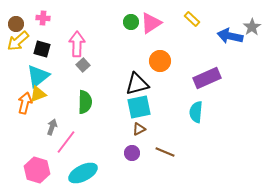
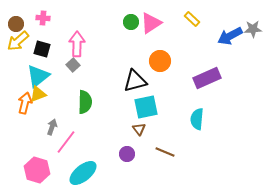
gray star: moved 1 px right, 2 px down; rotated 30 degrees clockwise
blue arrow: rotated 40 degrees counterclockwise
gray square: moved 10 px left
black triangle: moved 2 px left, 3 px up
cyan square: moved 7 px right
cyan semicircle: moved 1 px right, 7 px down
brown triangle: rotated 40 degrees counterclockwise
purple circle: moved 5 px left, 1 px down
cyan ellipse: rotated 12 degrees counterclockwise
